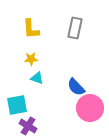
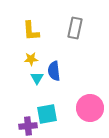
yellow L-shape: moved 2 px down
cyan triangle: rotated 40 degrees clockwise
blue semicircle: moved 22 px left, 16 px up; rotated 36 degrees clockwise
cyan square: moved 30 px right, 9 px down
purple cross: rotated 36 degrees counterclockwise
